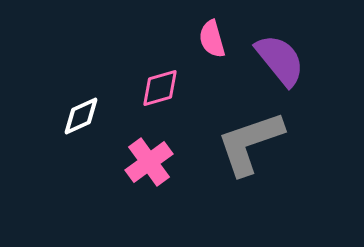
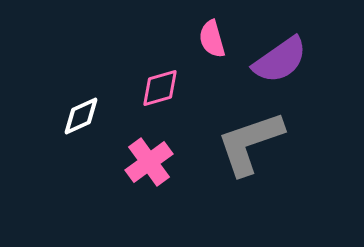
purple semicircle: rotated 94 degrees clockwise
